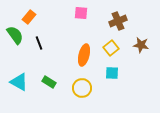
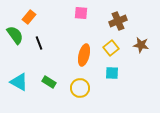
yellow circle: moved 2 px left
